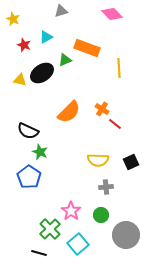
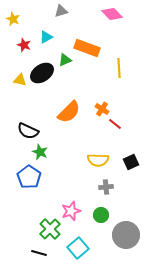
pink star: rotated 18 degrees clockwise
cyan square: moved 4 px down
